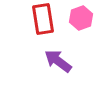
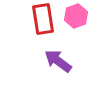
pink hexagon: moved 5 px left, 2 px up
